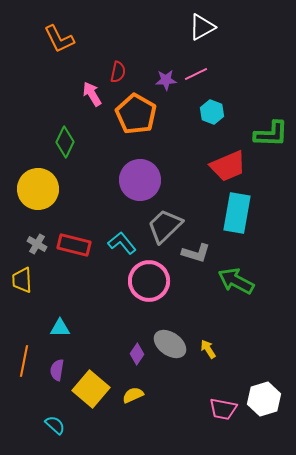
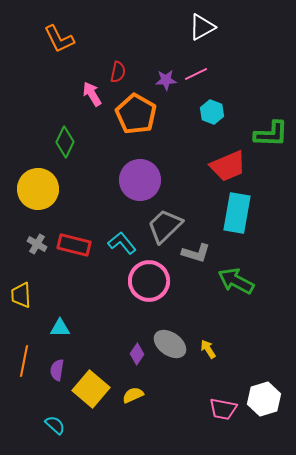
yellow trapezoid: moved 1 px left, 15 px down
